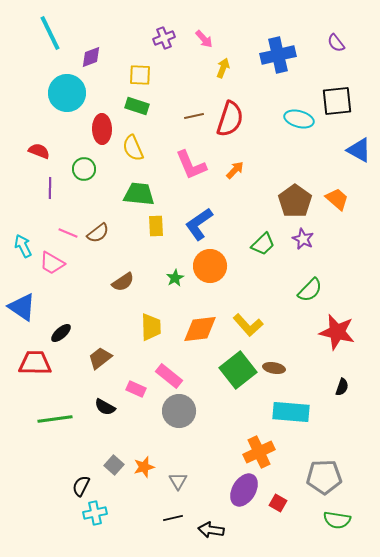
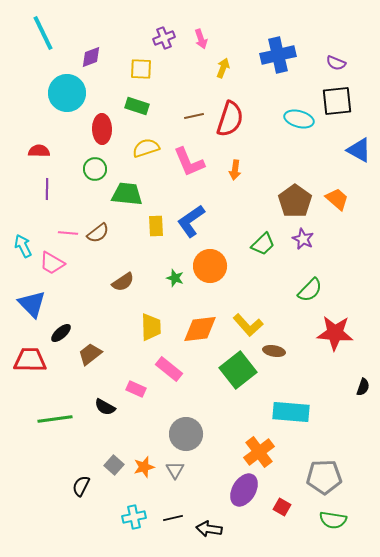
cyan line at (50, 33): moved 7 px left
pink arrow at (204, 39): moved 3 px left; rotated 24 degrees clockwise
purple semicircle at (336, 43): moved 20 px down; rotated 30 degrees counterclockwise
yellow square at (140, 75): moved 1 px right, 6 px up
yellow semicircle at (133, 148): moved 13 px right; rotated 96 degrees clockwise
red semicircle at (39, 151): rotated 20 degrees counterclockwise
pink L-shape at (191, 165): moved 2 px left, 3 px up
green circle at (84, 169): moved 11 px right
orange arrow at (235, 170): rotated 144 degrees clockwise
purple line at (50, 188): moved 3 px left, 1 px down
green trapezoid at (139, 194): moved 12 px left
blue L-shape at (199, 224): moved 8 px left, 3 px up
pink line at (68, 233): rotated 18 degrees counterclockwise
green star at (175, 278): rotated 24 degrees counterclockwise
blue triangle at (22, 307): moved 10 px right, 3 px up; rotated 12 degrees clockwise
red star at (337, 332): moved 2 px left, 1 px down; rotated 9 degrees counterclockwise
brown trapezoid at (100, 358): moved 10 px left, 4 px up
red trapezoid at (35, 363): moved 5 px left, 3 px up
brown ellipse at (274, 368): moved 17 px up
pink rectangle at (169, 376): moved 7 px up
black semicircle at (342, 387): moved 21 px right
gray circle at (179, 411): moved 7 px right, 23 px down
orange cross at (259, 452): rotated 12 degrees counterclockwise
gray triangle at (178, 481): moved 3 px left, 11 px up
red square at (278, 503): moved 4 px right, 4 px down
cyan cross at (95, 513): moved 39 px right, 4 px down
green semicircle at (337, 520): moved 4 px left
black arrow at (211, 530): moved 2 px left, 1 px up
